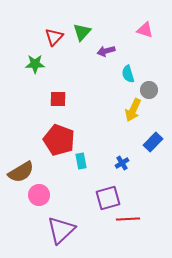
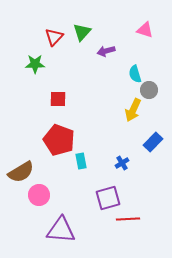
cyan semicircle: moved 7 px right
purple triangle: rotated 48 degrees clockwise
